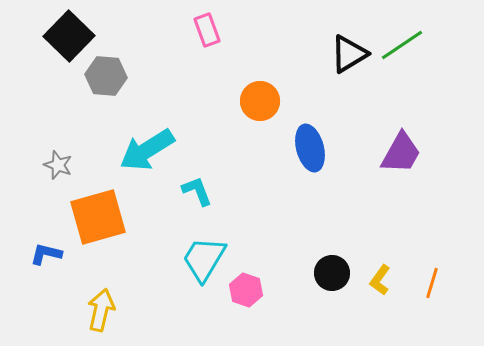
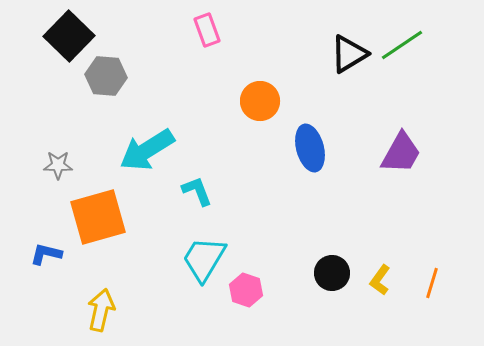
gray star: rotated 20 degrees counterclockwise
